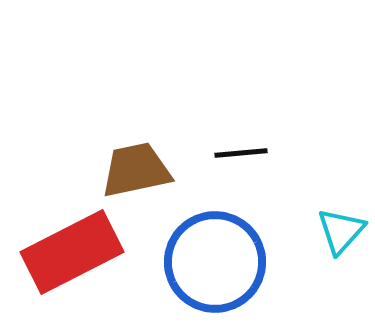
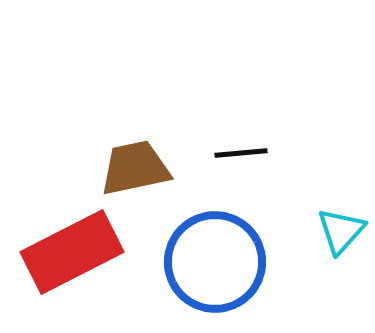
brown trapezoid: moved 1 px left, 2 px up
